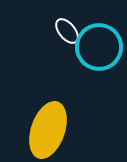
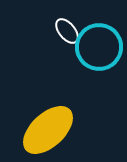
yellow ellipse: rotated 28 degrees clockwise
